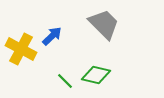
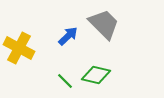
blue arrow: moved 16 px right
yellow cross: moved 2 px left, 1 px up
